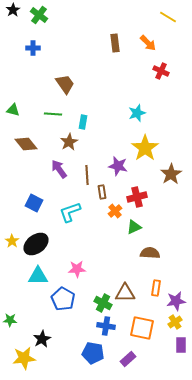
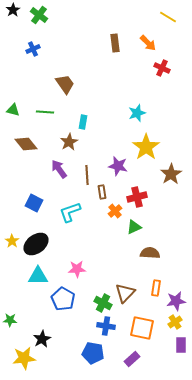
blue cross at (33, 48): moved 1 px down; rotated 24 degrees counterclockwise
red cross at (161, 71): moved 1 px right, 3 px up
green line at (53, 114): moved 8 px left, 2 px up
yellow star at (145, 148): moved 1 px right, 1 px up
brown triangle at (125, 293): rotated 45 degrees counterclockwise
purple rectangle at (128, 359): moved 4 px right
